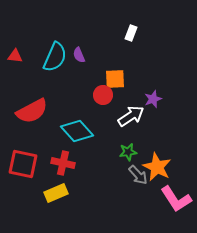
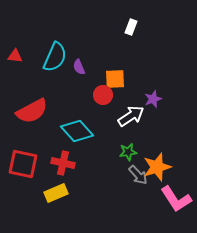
white rectangle: moved 6 px up
purple semicircle: moved 12 px down
orange star: rotated 28 degrees clockwise
